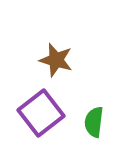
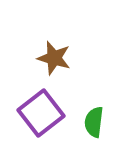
brown star: moved 2 px left, 2 px up
